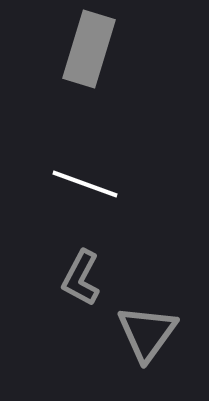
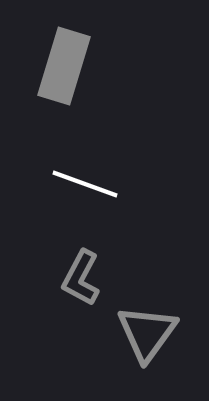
gray rectangle: moved 25 px left, 17 px down
